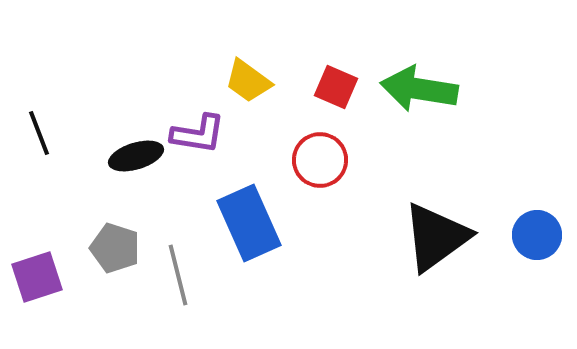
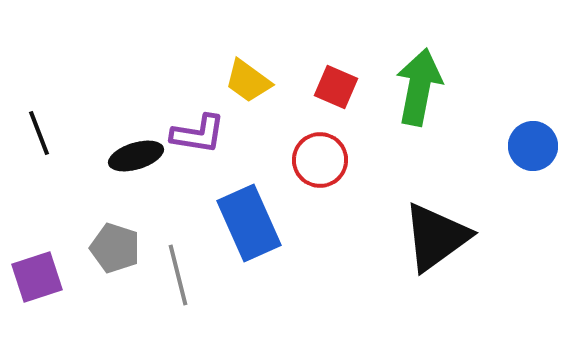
green arrow: moved 2 px up; rotated 92 degrees clockwise
blue circle: moved 4 px left, 89 px up
